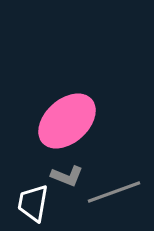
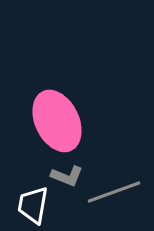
pink ellipse: moved 10 px left; rotated 74 degrees counterclockwise
white trapezoid: moved 2 px down
